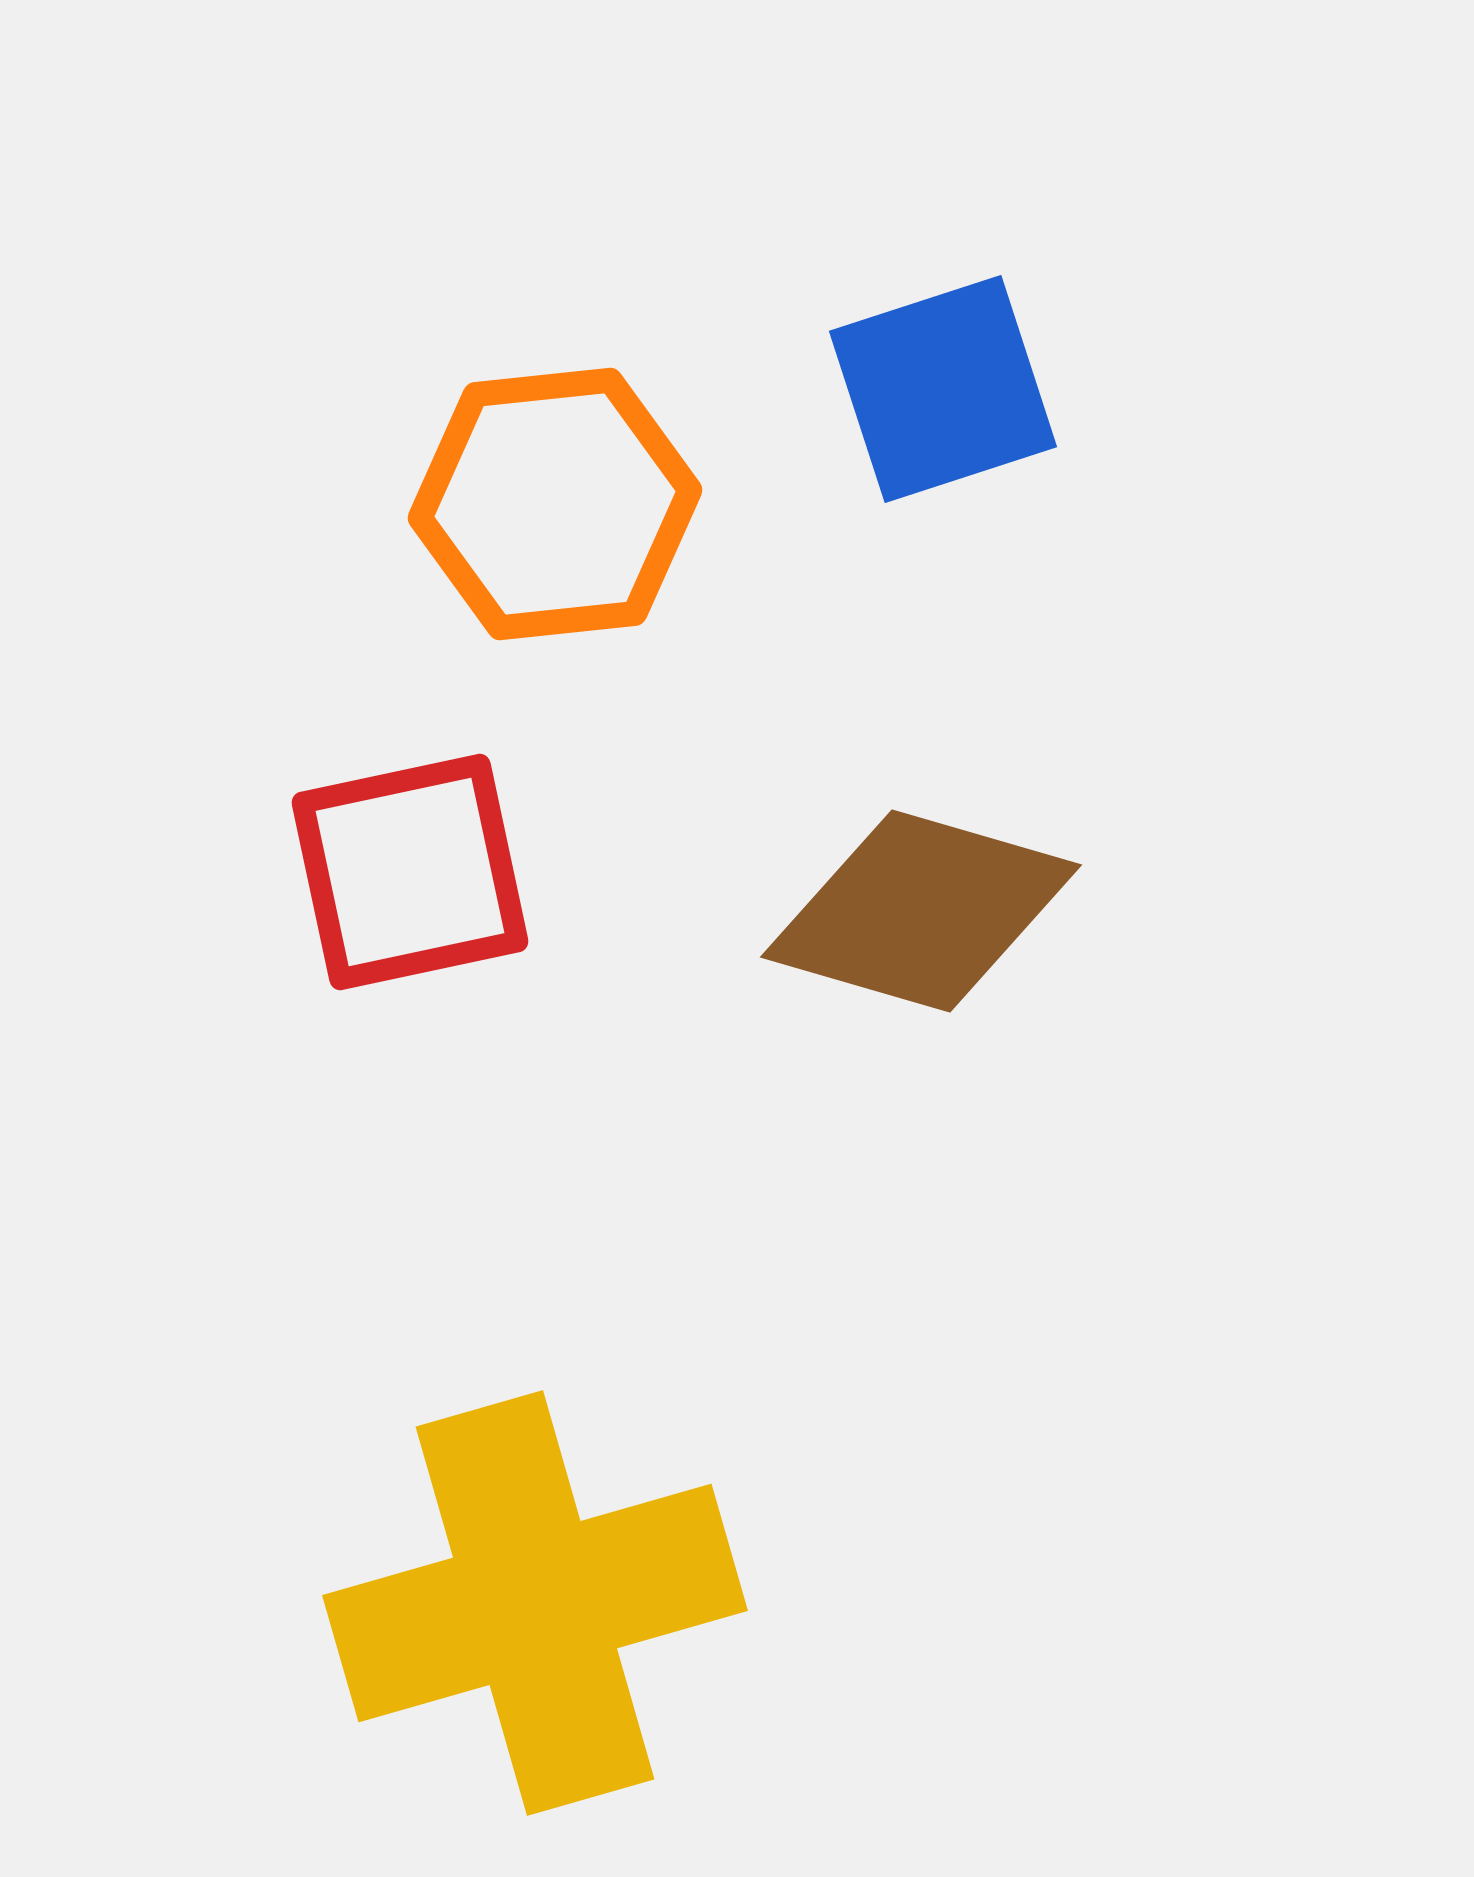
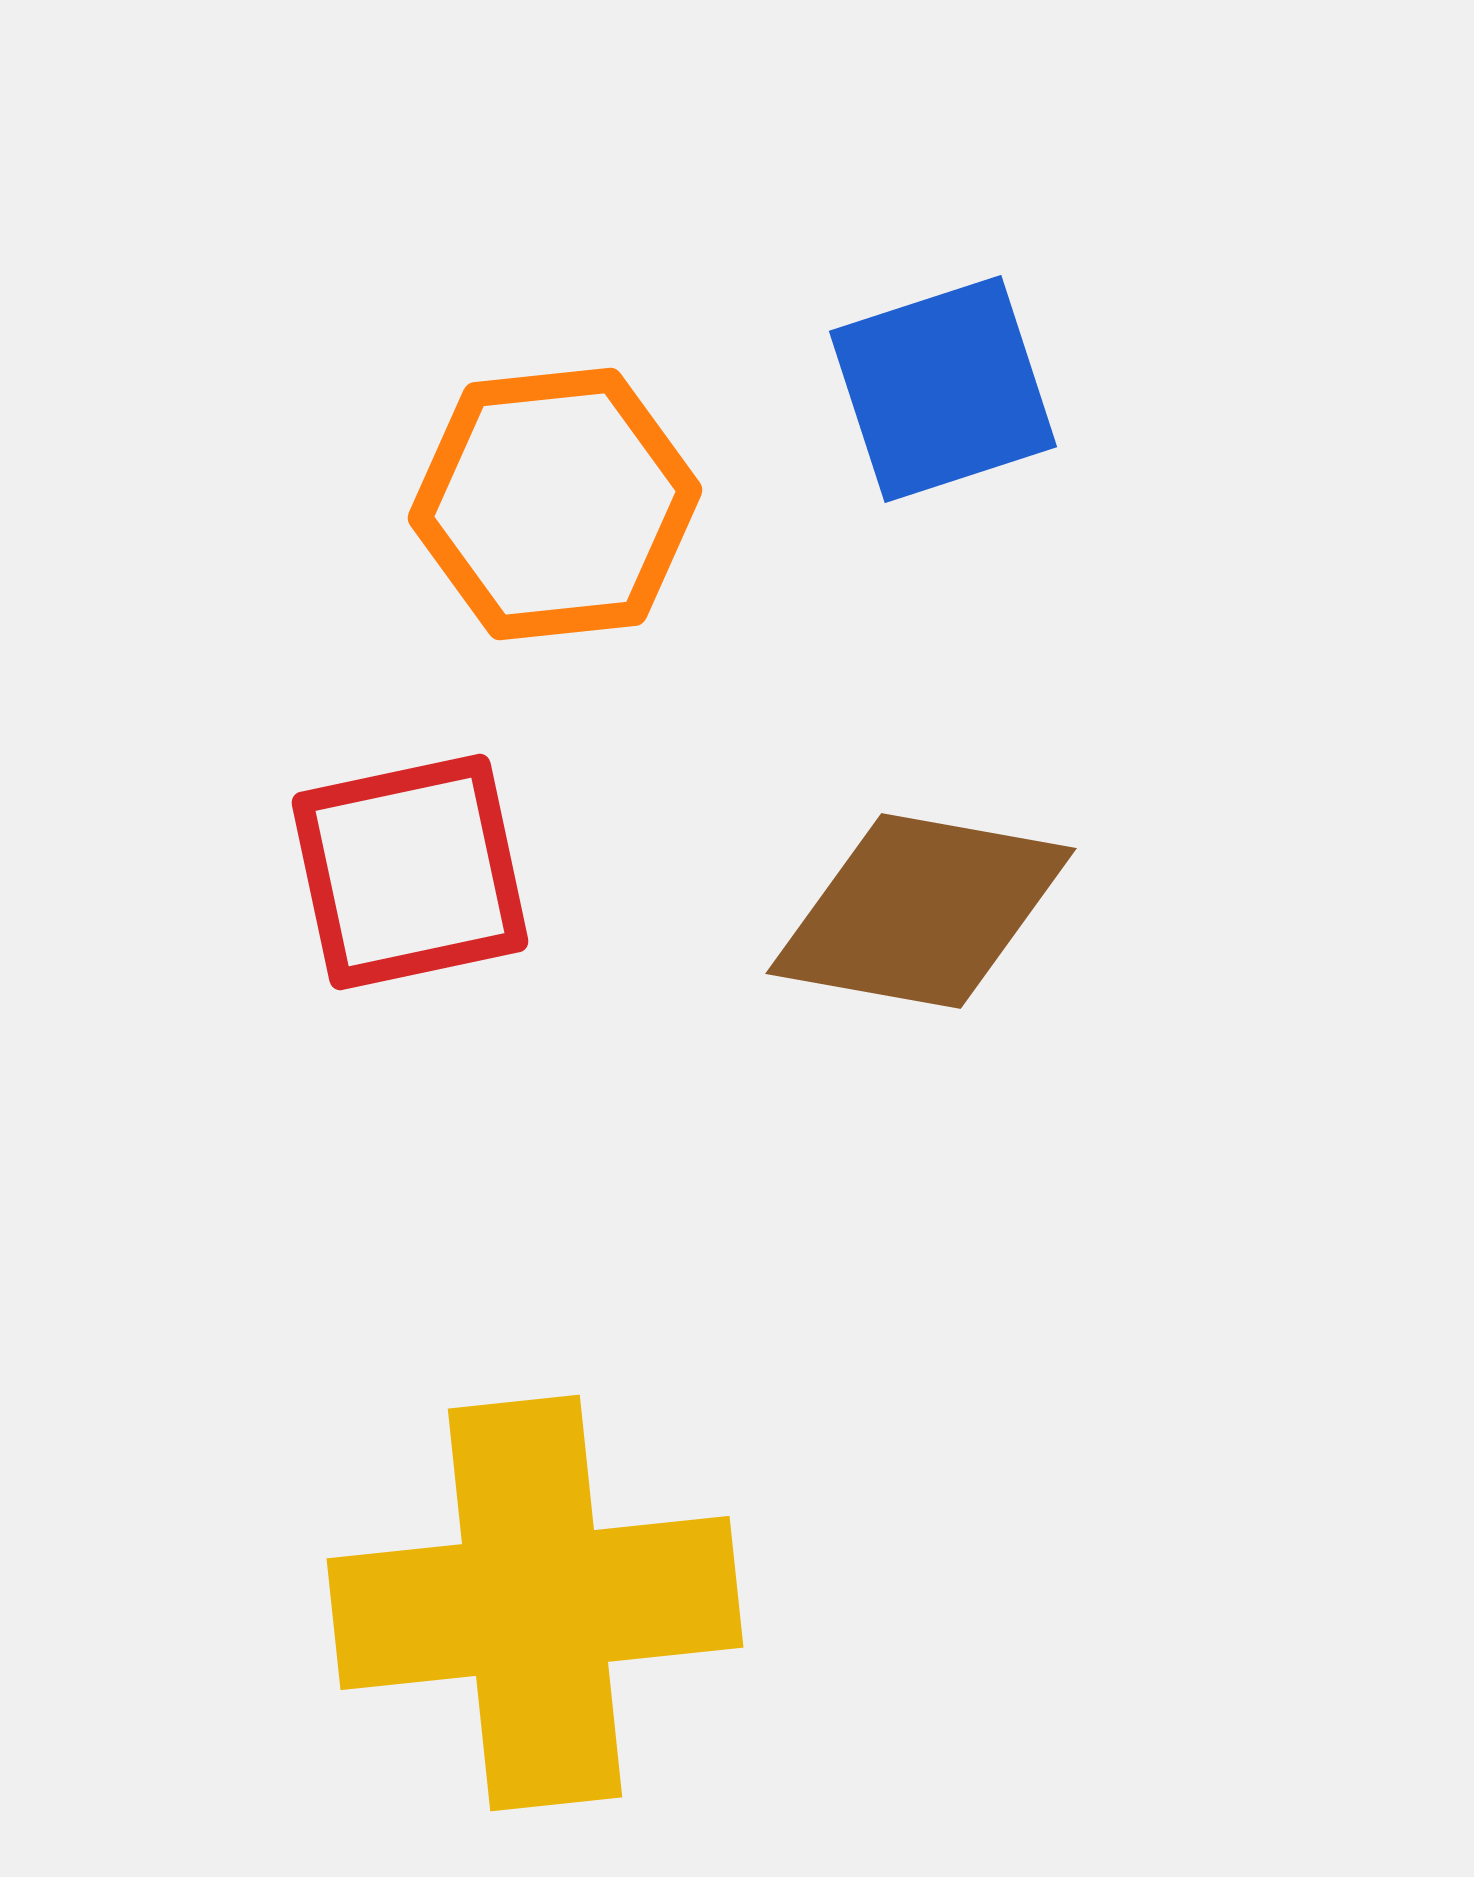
brown diamond: rotated 6 degrees counterclockwise
yellow cross: rotated 10 degrees clockwise
